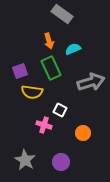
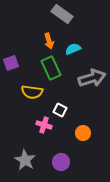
purple square: moved 9 px left, 8 px up
gray arrow: moved 1 px right, 4 px up
